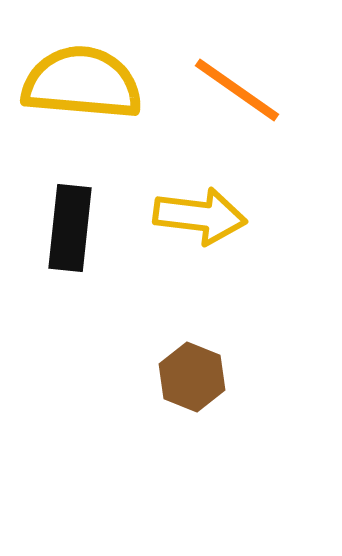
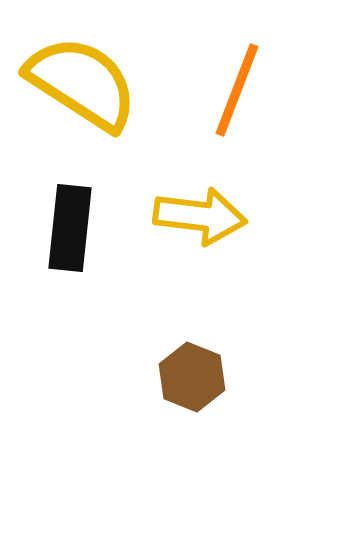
yellow semicircle: rotated 28 degrees clockwise
orange line: rotated 76 degrees clockwise
